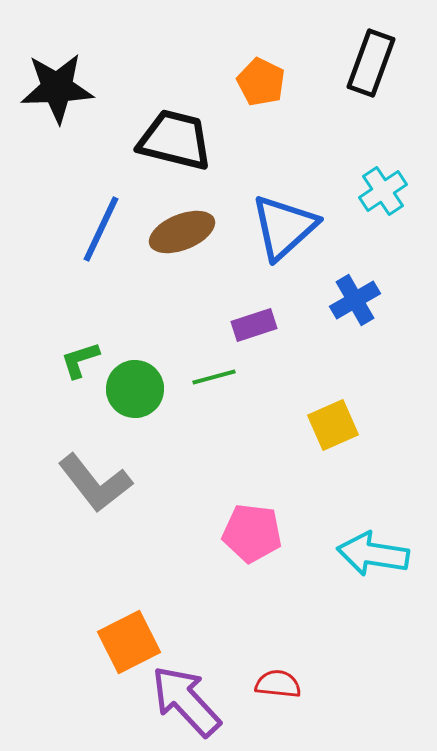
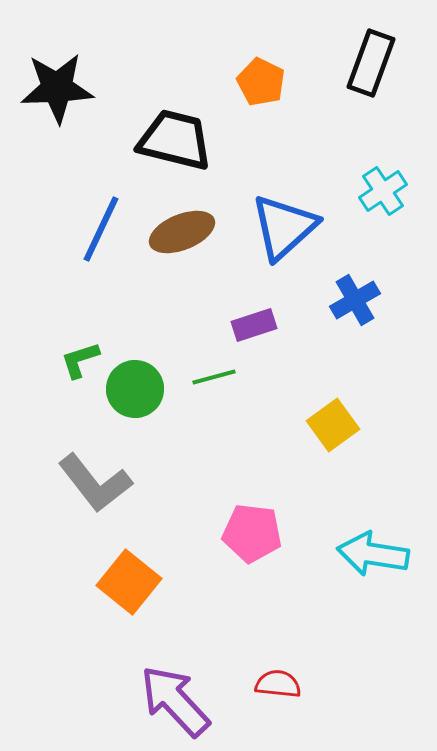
yellow square: rotated 12 degrees counterclockwise
orange square: moved 60 px up; rotated 24 degrees counterclockwise
purple arrow: moved 11 px left
